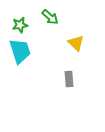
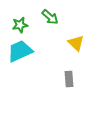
cyan trapezoid: rotated 96 degrees counterclockwise
